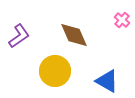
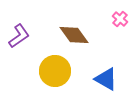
pink cross: moved 2 px left, 1 px up
brown diamond: rotated 12 degrees counterclockwise
blue triangle: moved 1 px left, 2 px up
